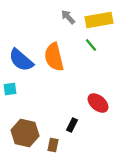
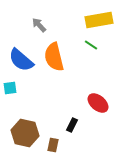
gray arrow: moved 29 px left, 8 px down
green line: rotated 16 degrees counterclockwise
cyan square: moved 1 px up
